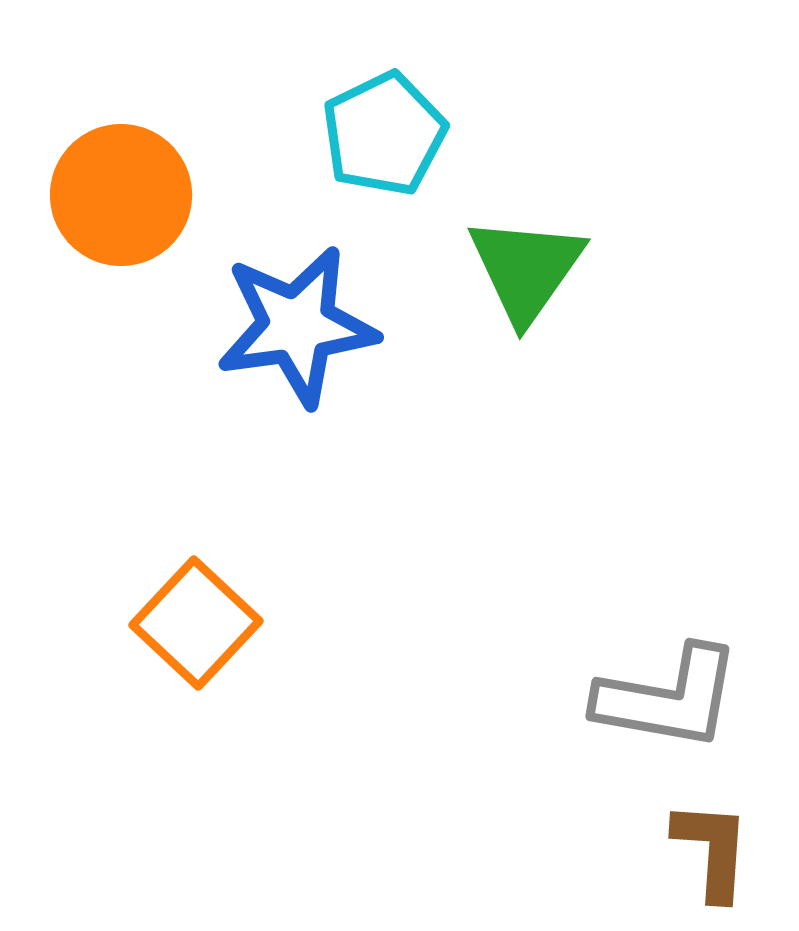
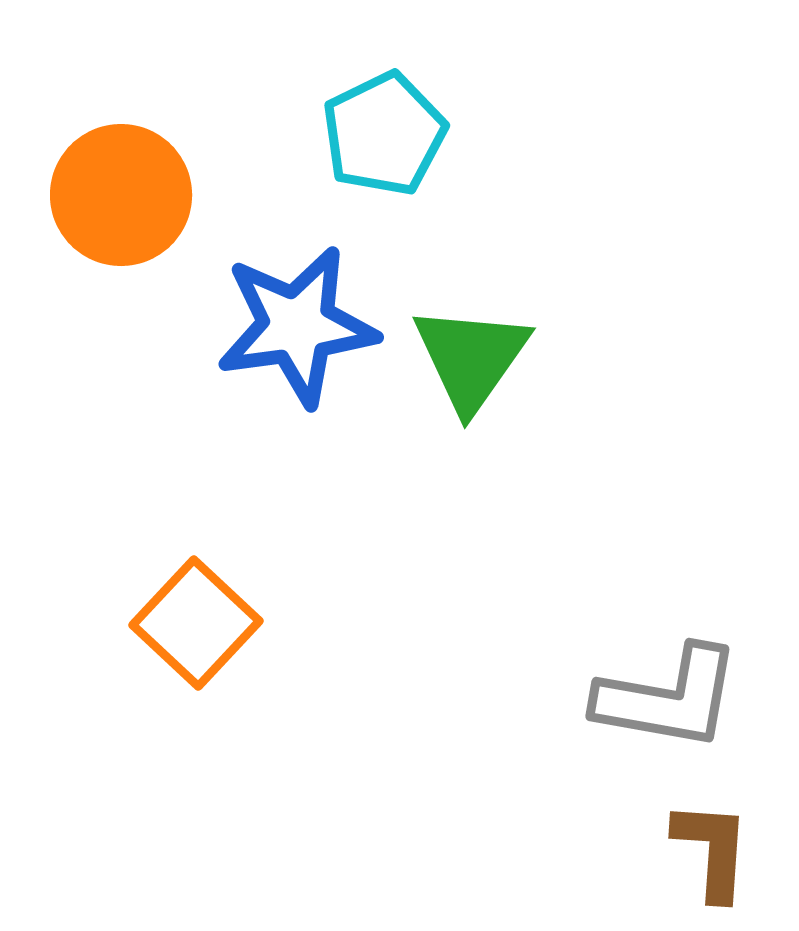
green triangle: moved 55 px left, 89 px down
